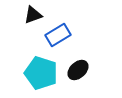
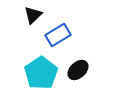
black triangle: rotated 24 degrees counterclockwise
cyan pentagon: rotated 20 degrees clockwise
